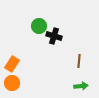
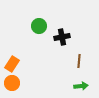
black cross: moved 8 px right, 1 px down; rotated 28 degrees counterclockwise
